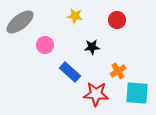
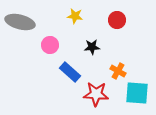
gray ellipse: rotated 52 degrees clockwise
pink circle: moved 5 px right
orange cross: rotated 28 degrees counterclockwise
